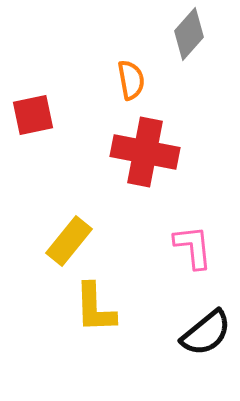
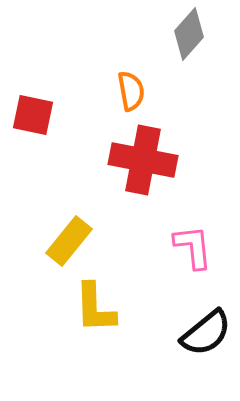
orange semicircle: moved 11 px down
red square: rotated 24 degrees clockwise
red cross: moved 2 px left, 8 px down
